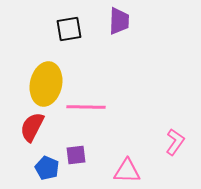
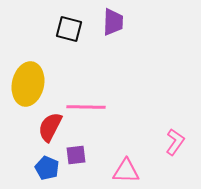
purple trapezoid: moved 6 px left, 1 px down
black square: rotated 24 degrees clockwise
yellow ellipse: moved 18 px left
red semicircle: moved 18 px right
pink triangle: moved 1 px left
